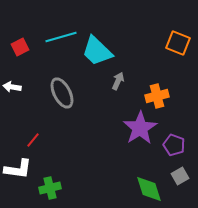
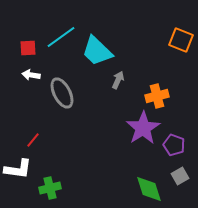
cyan line: rotated 20 degrees counterclockwise
orange square: moved 3 px right, 3 px up
red square: moved 8 px right, 1 px down; rotated 24 degrees clockwise
gray arrow: moved 1 px up
white arrow: moved 19 px right, 12 px up
purple star: moved 3 px right
